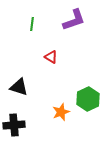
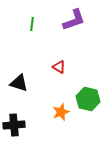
red triangle: moved 8 px right, 10 px down
black triangle: moved 4 px up
green hexagon: rotated 20 degrees counterclockwise
